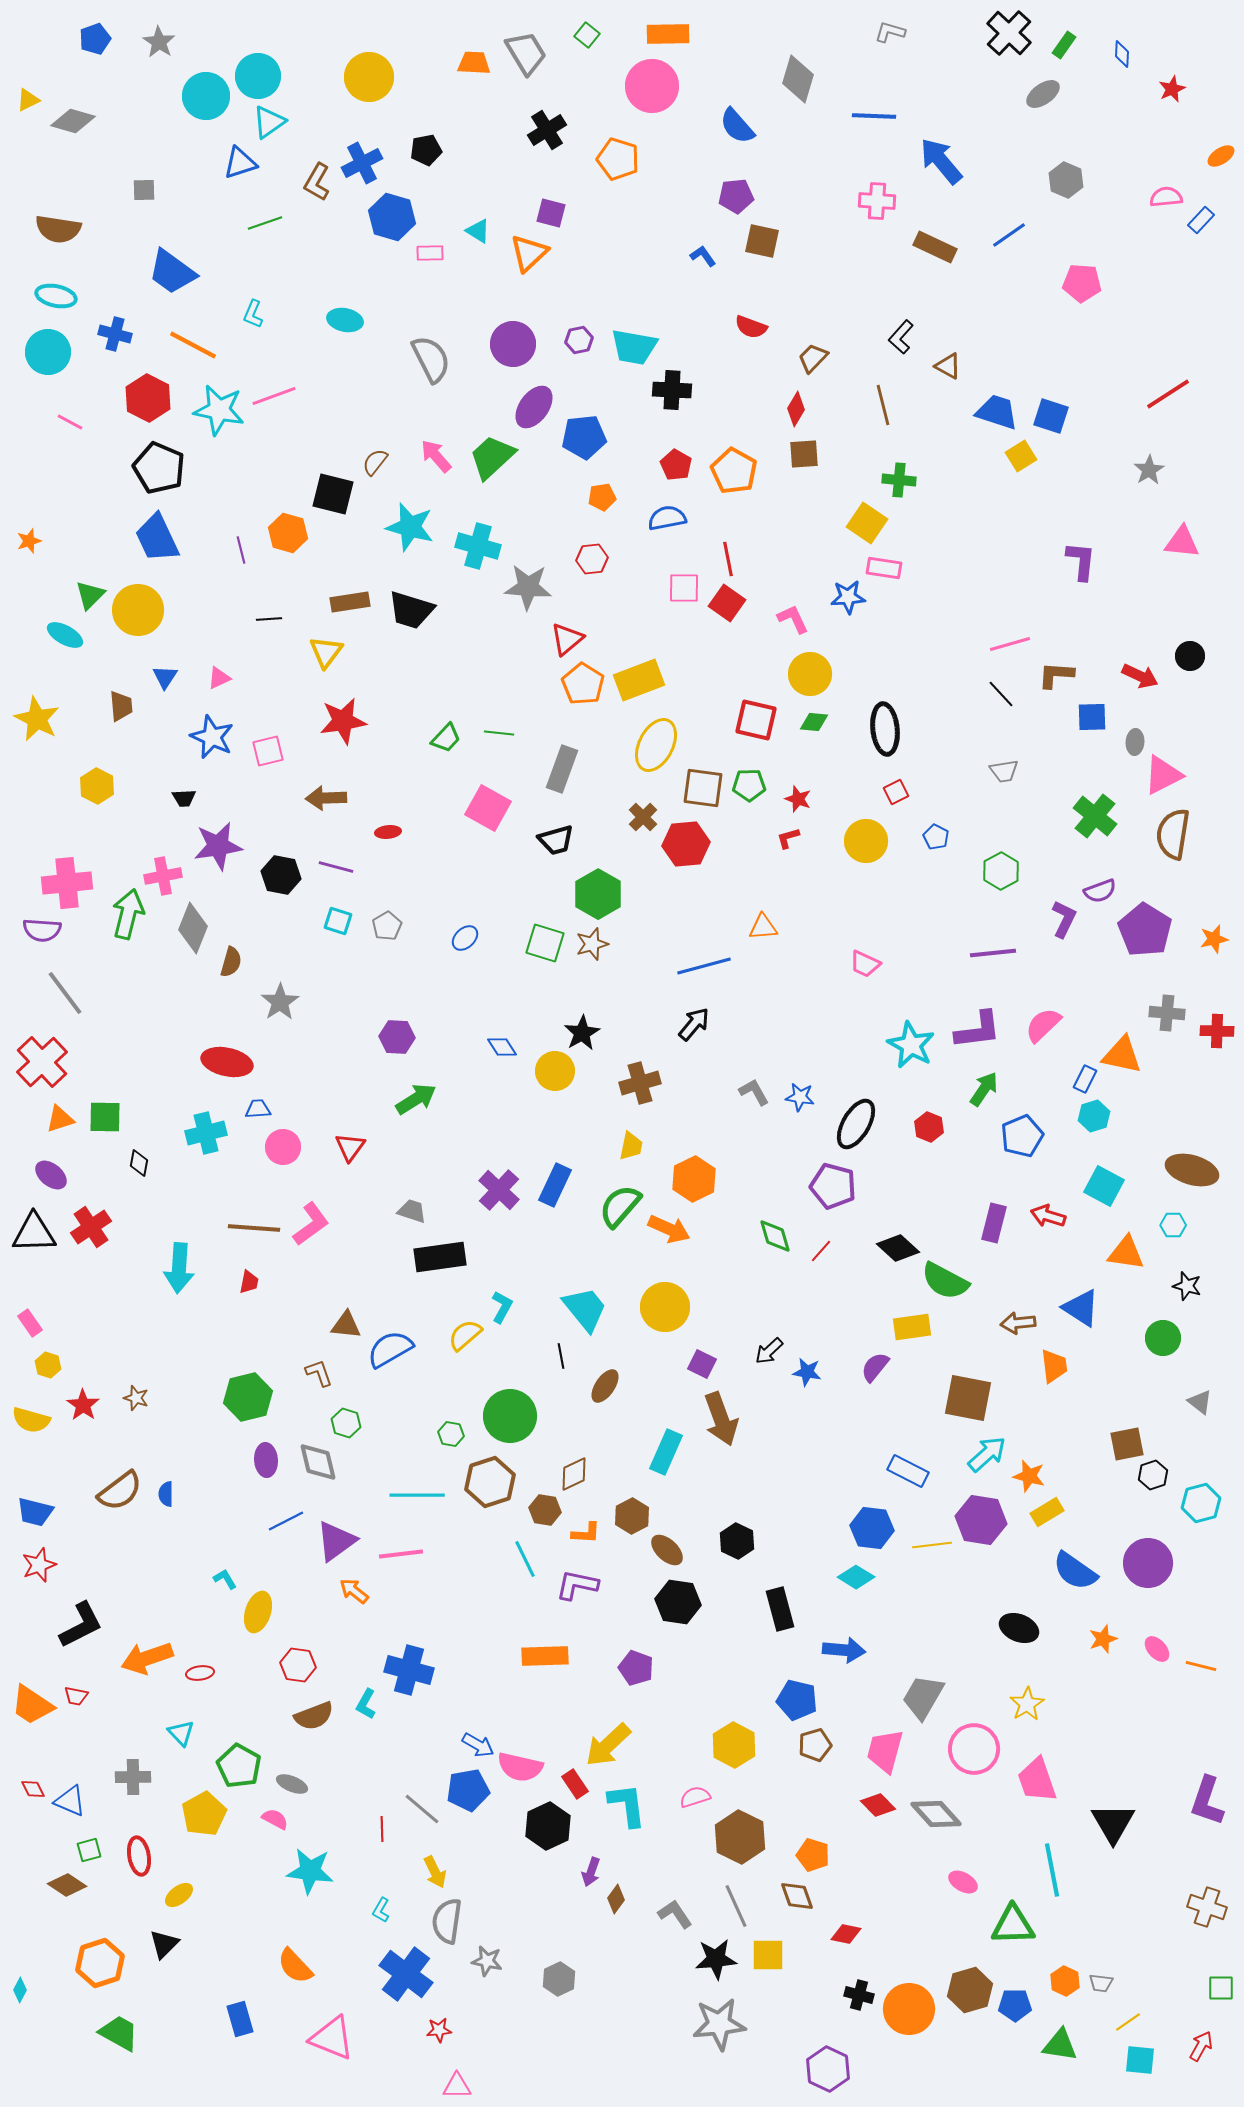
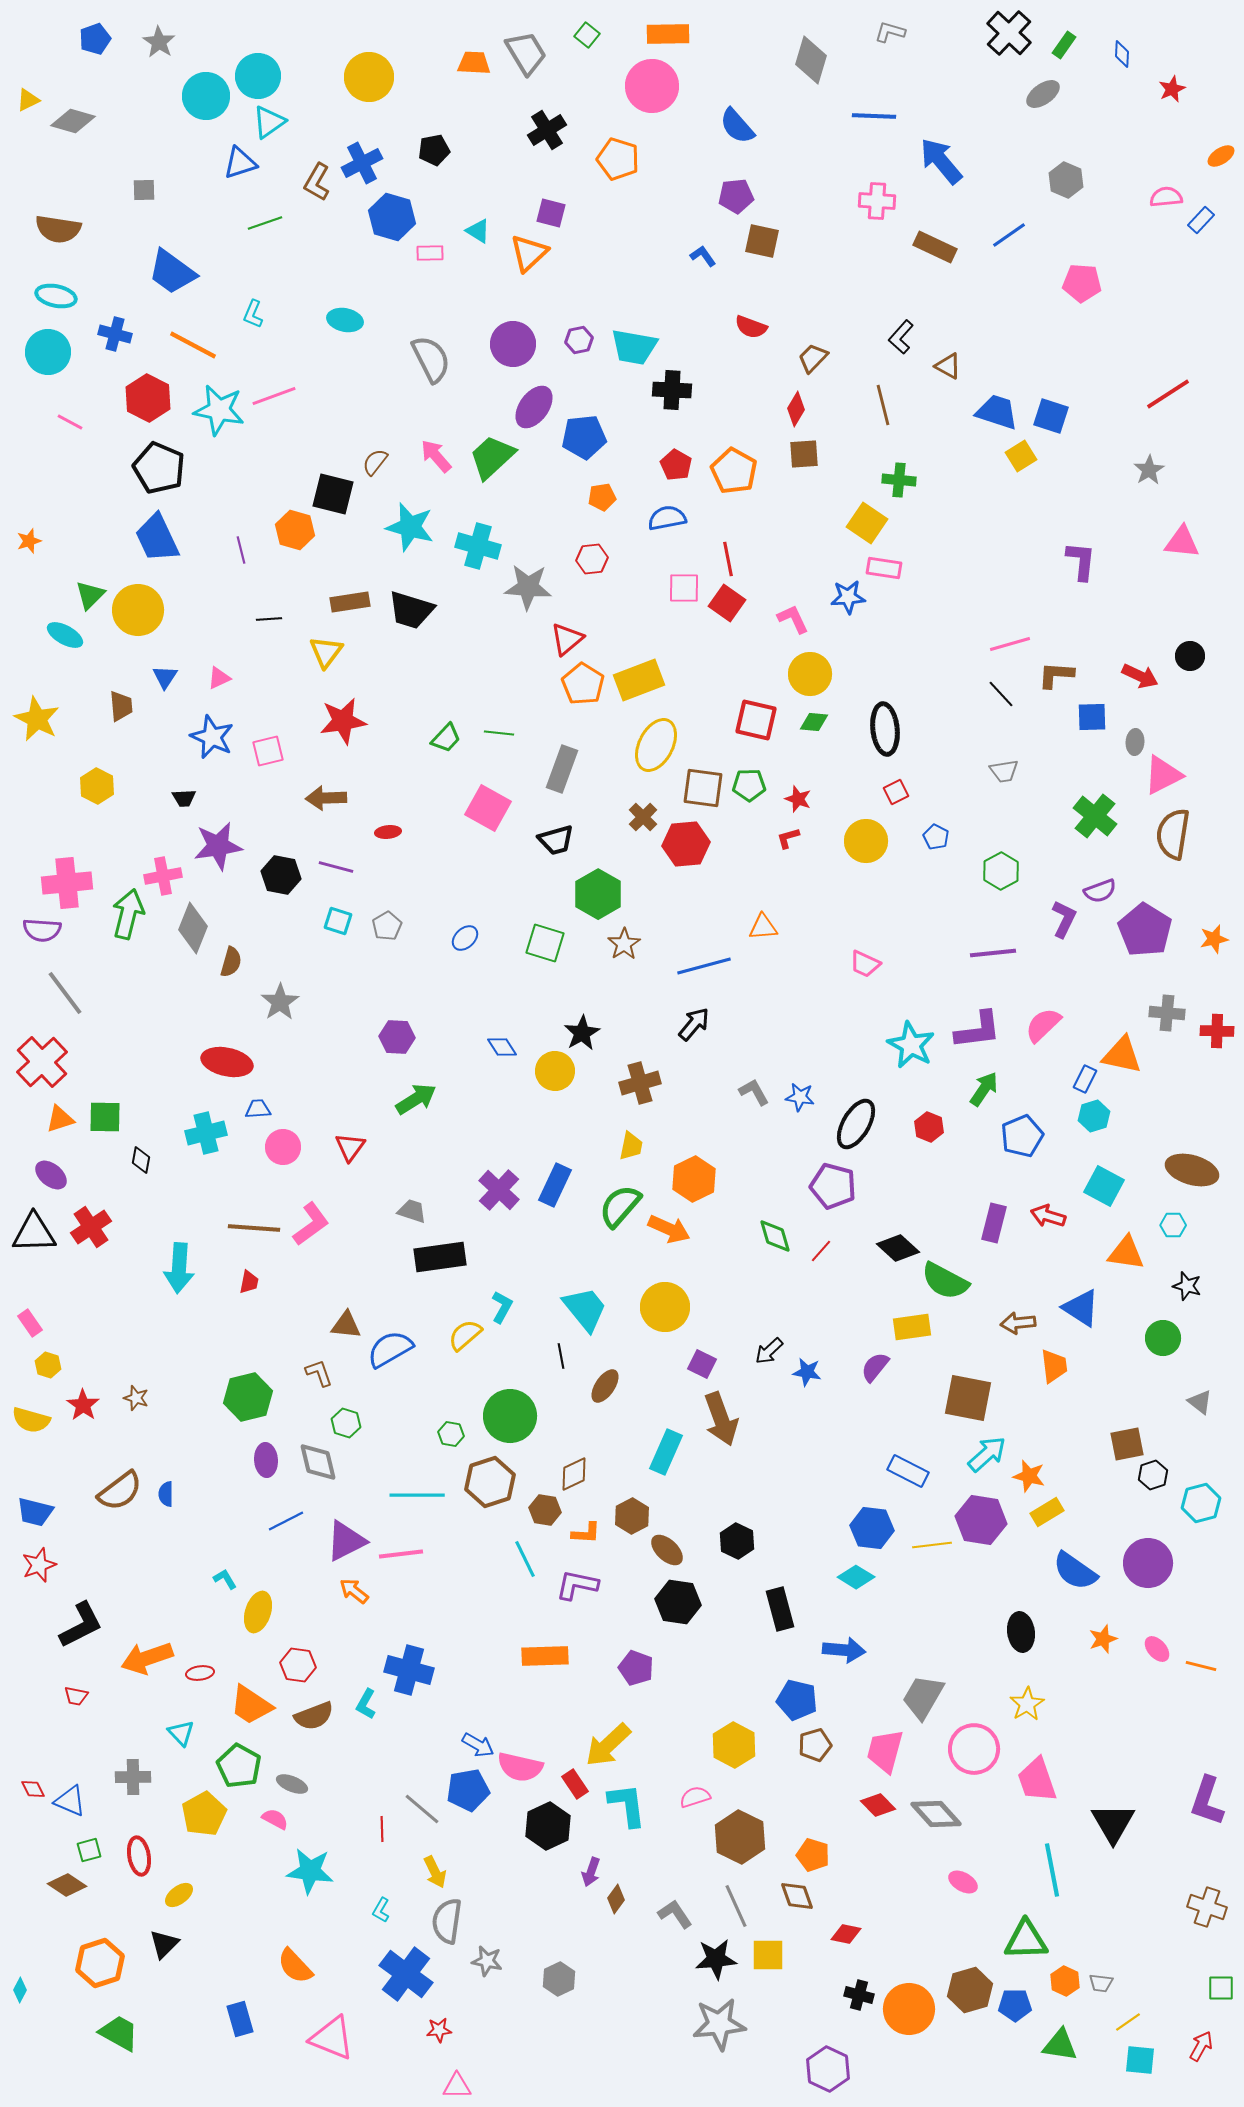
gray diamond at (798, 79): moved 13 px right, 19 px up
black pentagon at (426, 150): moved 8 px right
orange hexagon at (288, 533): moved 7 px right, 3 px up
brown star at (592, 944): moved 32 px right; rotated 16 degrees counterclockwise
black diamond at (139, 1163): moved 2 px right, 3 px up
purple triangle at (336, 1541): moved 10 px right; rotated 9 degrees clockwise
black ellipse at (1019, 1628): moved 2 px right, 4 px down; rotated 60 degrees clockwise
orange trapezoid at (32, 1705): moved 219 px right
green triangle at (1013, 1925): moved 13 px right, 15 px down
